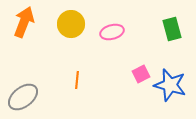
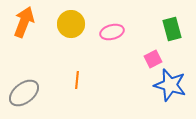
pink square: moved 12 px right, 15 px up
gray ellipse: moved 1 px right, 4 px up
